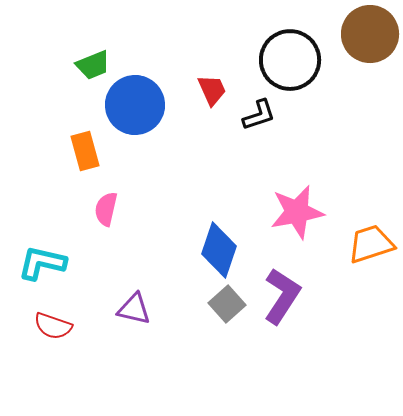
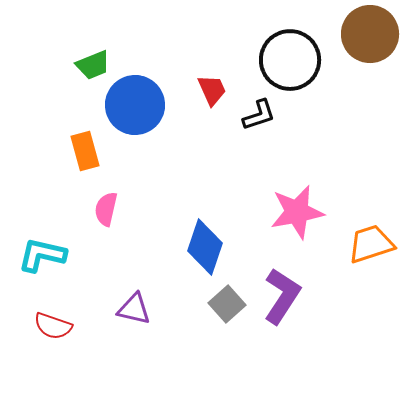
blue diamond: moved 14 px left, 3 px up
cyan L-shape: moved 8 px up
